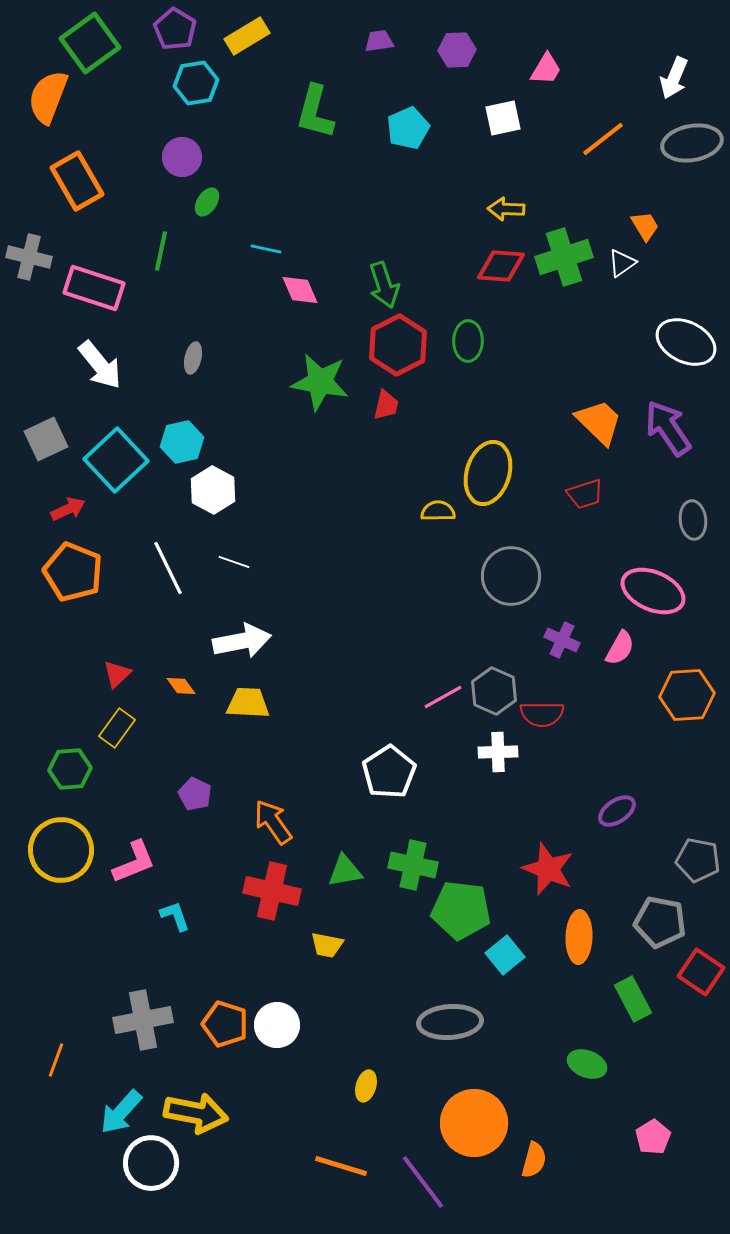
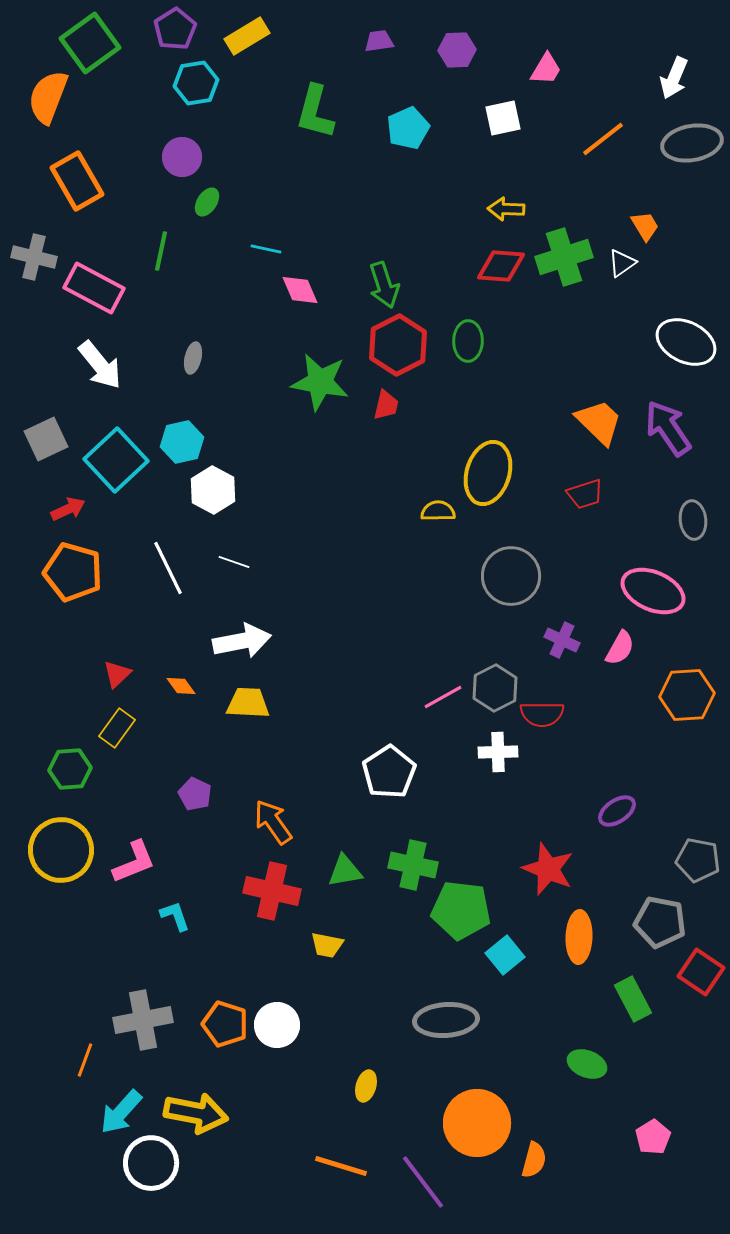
purple pentagon at (175, 29): rotated 9 degrees clockwise
gray cross at (29, 257): moved 5 px right
pink rectangle at (94, 288): rotated 10 degrees clockwise
orange pentagon at (73, 572): rotated 6 degrees counterclockwise
gray hexagon at (494, 691): moved 1 px right, 3 px up; rotated 9 degrees clockwise
gray ellipse at (450, 1022): moved 4 px left, 2 px up
orange line at (56, 1060): moved 29 px right
orange circle at (474, 1123): moved 3 px right
